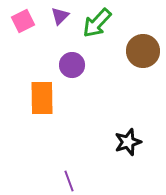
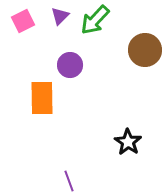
green arrow: moved 2 px left, 3 px up
brown circle: moved 2 px right, 1 px up
purple circle: moved 2 px left
black star: rotated 20 degrees counterclockwise
